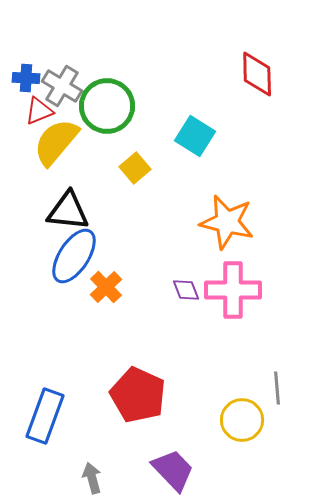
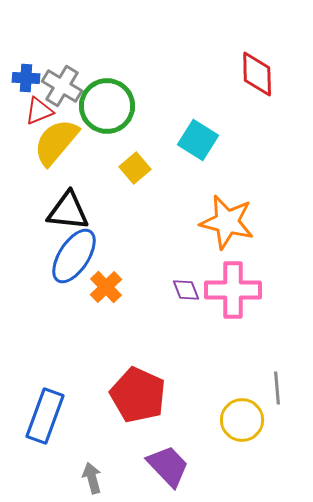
cyan square: moved 3 px right, 4 px down
purple trapezoid: moved 5 px left, 4 px up
